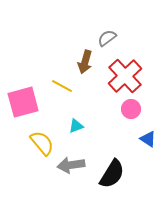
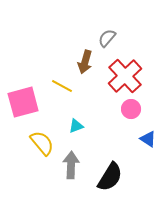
gray semicircle: rotated 12 degrees counterclockwise
gray arrow: rotated 100 degrees clockwise
black semicircle: moved 2 px left, 3 px down
